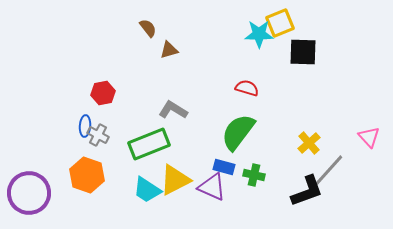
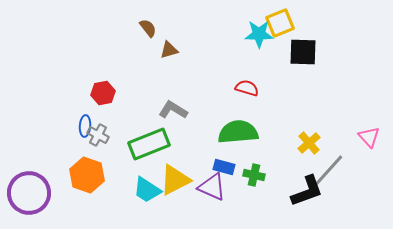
green semicircle: rotated 48 degrees clockwise
